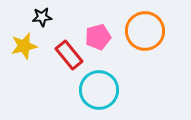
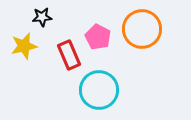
orange circle: moved 3 px left, 2 px up
pink pentagon: rotated 30 degrees counterclockwise
red rectangle: rotated 16 degrees clockwise
